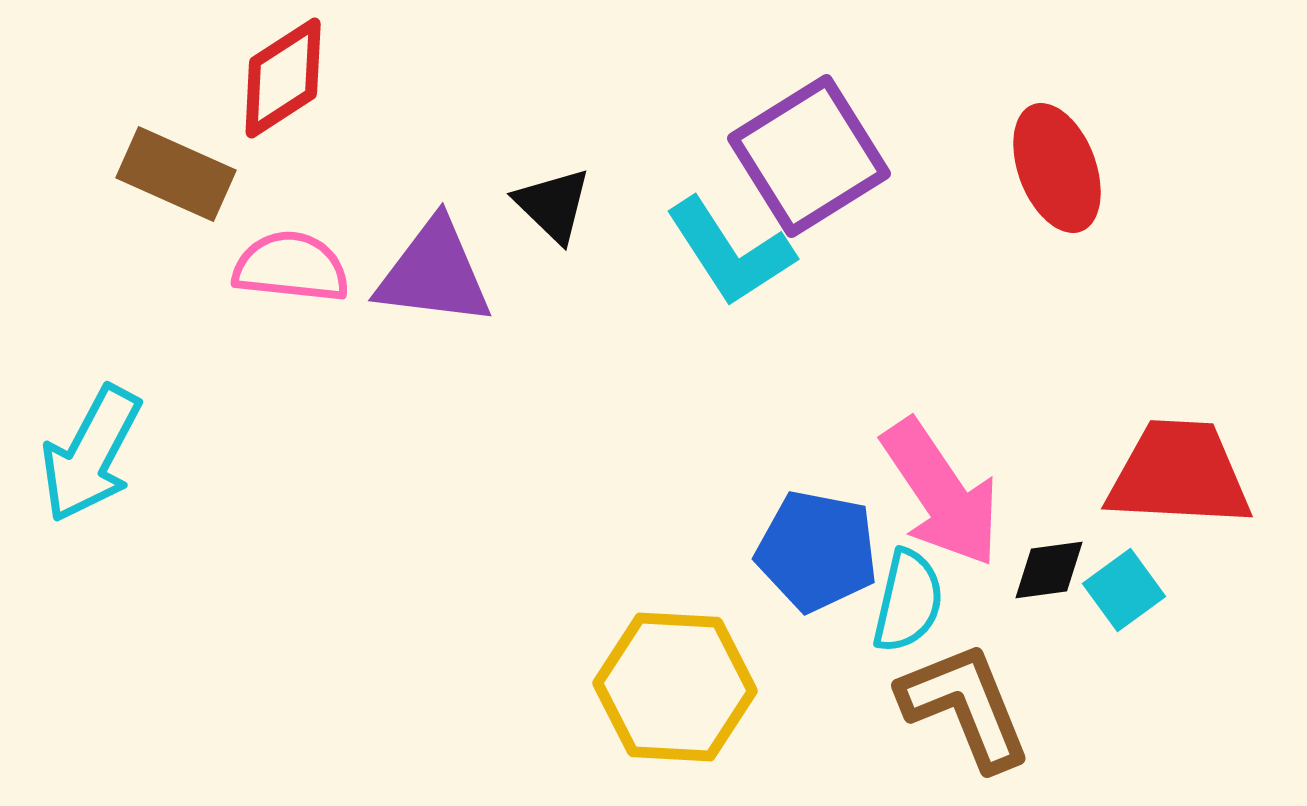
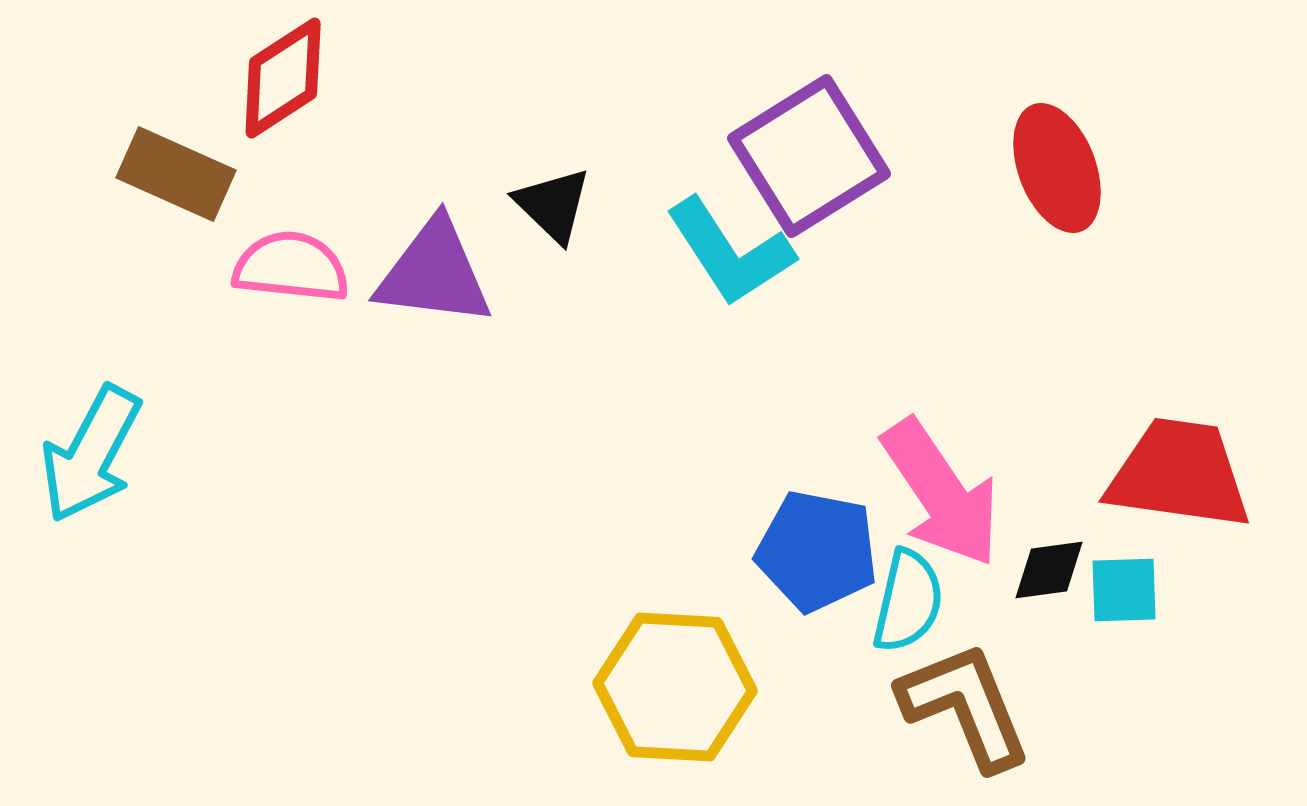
red trapezoid: rotated 5 degrees clockwise
cyan square: rotated 34 degrees clockwise
